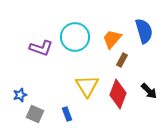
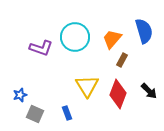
blue rectangle: moved 1 px up
